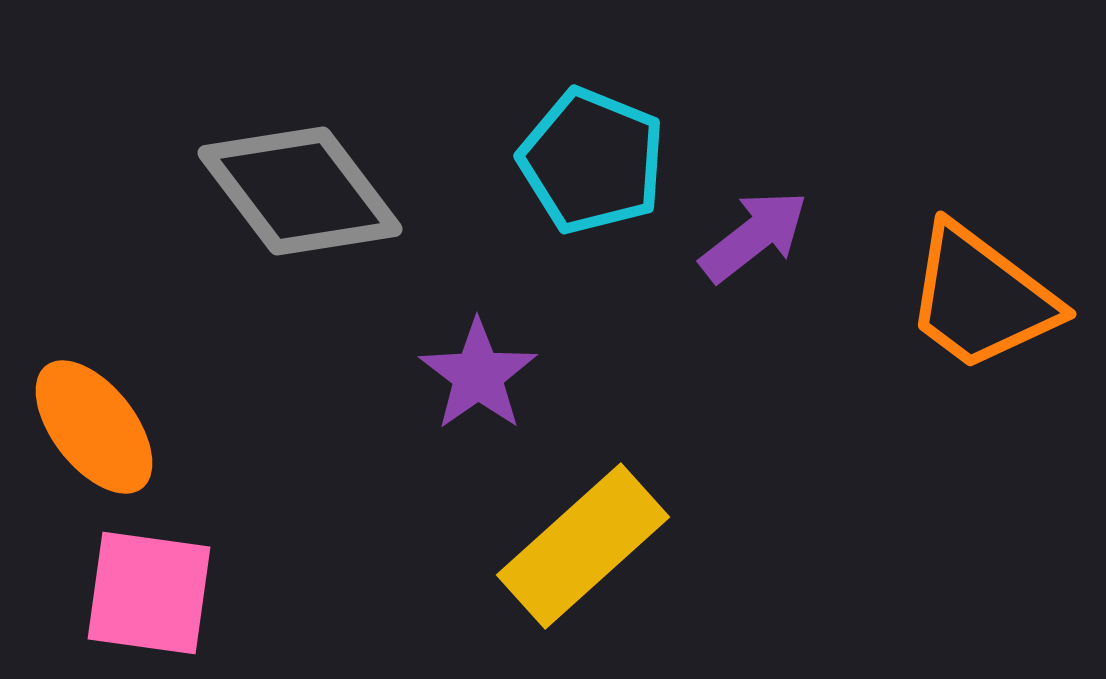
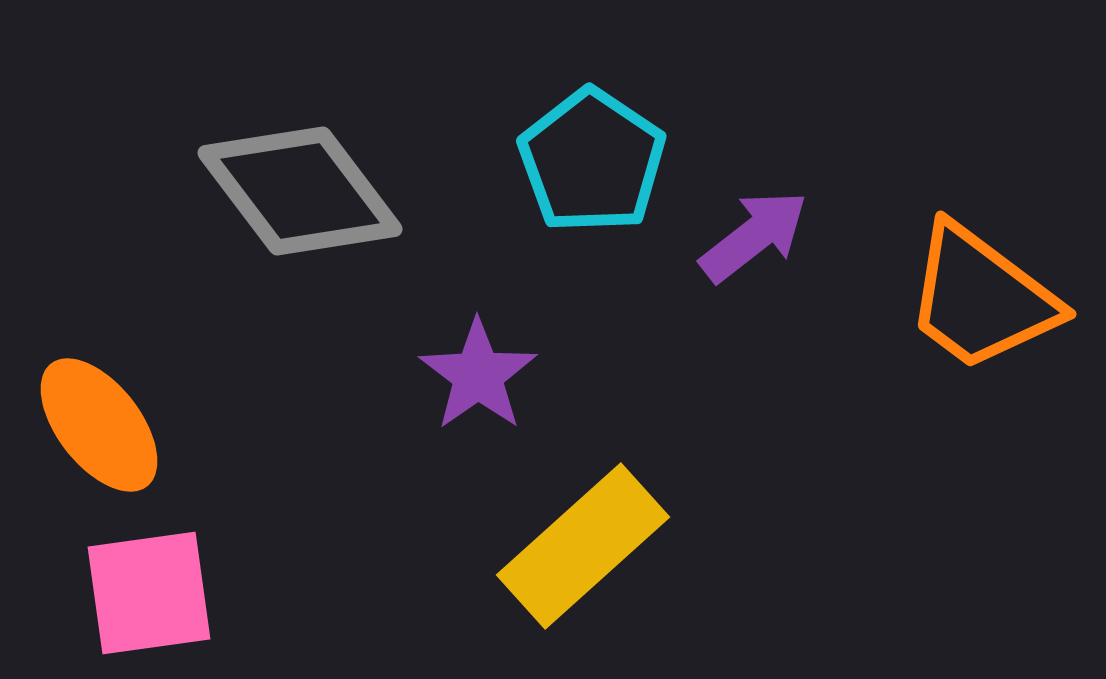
cyan pentagon: rotated 12 degrees clockwise
orange ellipse: moved 5 px right, 2 px up
pink square: rotated 16 degrees counterclockwise
